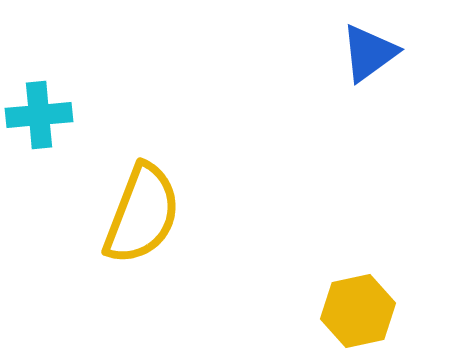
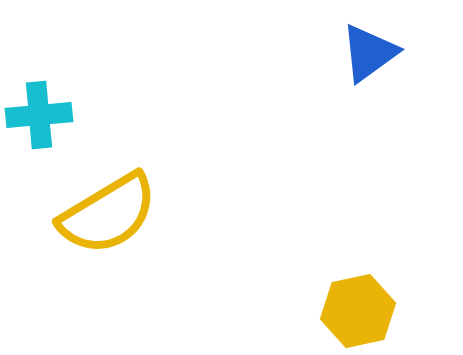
yellow semicircle: moved 34 px left; rotated 38 degrees clockwise
